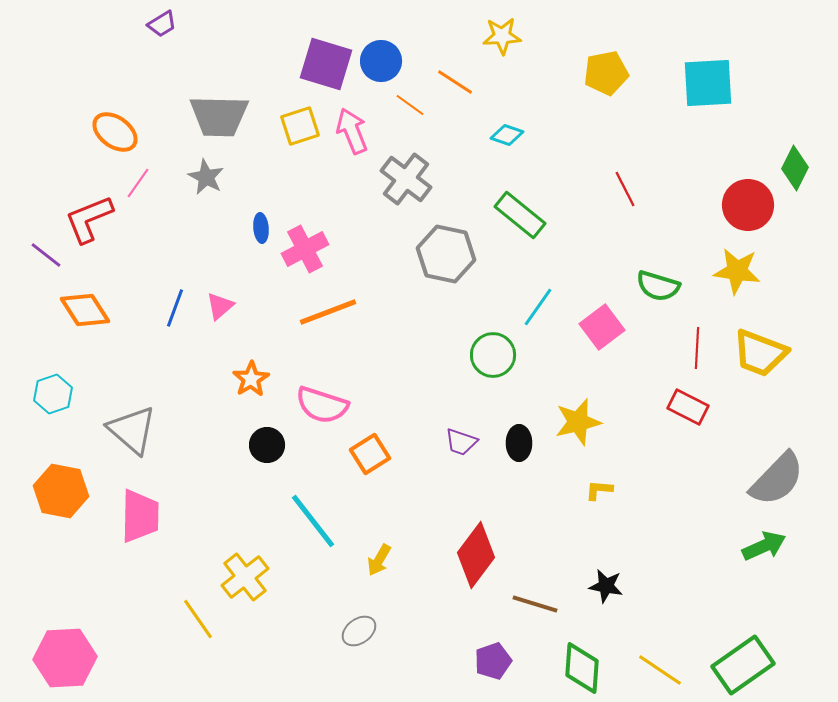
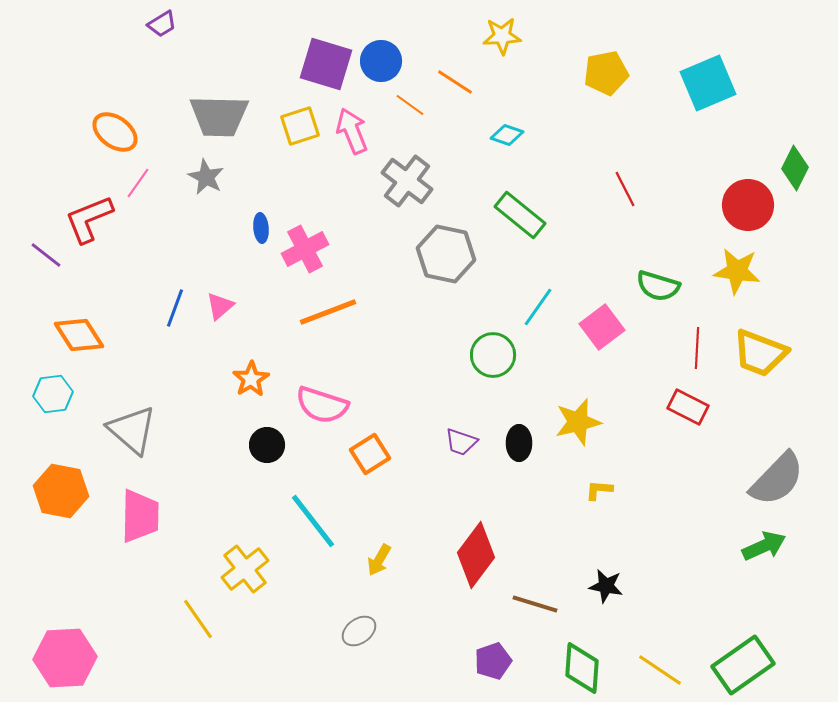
cyan square at (708, 83): rotated 20 degrees counterclockwise
gray cross at (406, 179): moved 1 px right, 2 px down
orange diamond at (85, 310): moved 6 px left, 25 px down
cyan hexagon at (53, 394): rotated 12 degrees clockwise
yellow cross at (245, 577): moved 8 px up
